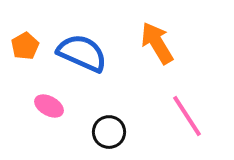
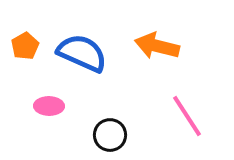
orange arrow: moved 3 px down; rotated 45 degrees counterclockwise
pink ellipse: rotated 28 degrees counterclockwise
black circle: moved 1 px right, 3 px down
